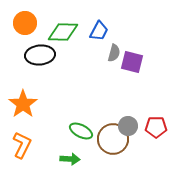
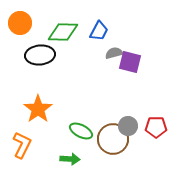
orange circle: moved 5 px left
gray semicircle: rotated 120 degrees counterclockwise
purple square: moved 2 px left
orange star: moved 15 px right, 5 px down
